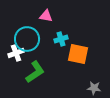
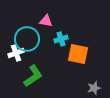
pink triangle: moved 5 px down
green L-shape: moved 2 px left, 4 px down
gray star: rotated 24 degrees counterclockwise
